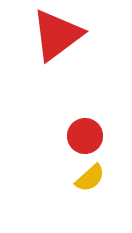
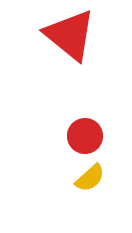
red triangle: moved 13 px right; rotated 44 degrees counterclockwise
